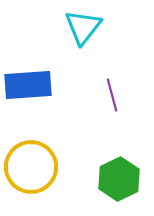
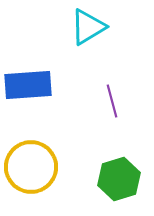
cyan triangle: moved 5 px right; rotated 21 degrees clockwise
purple line: moved 6 px down
green hexagon: rotated 9 degrees clockwise
